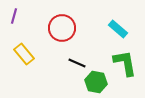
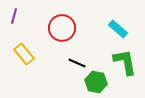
green L-shape: moved 1 px up
